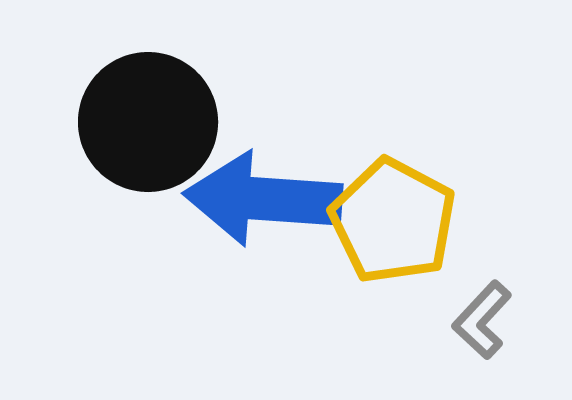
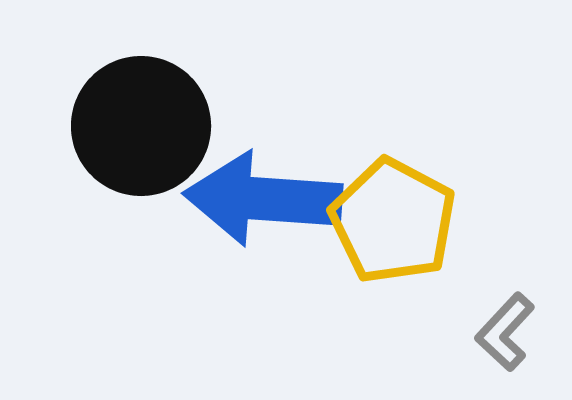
black circle: moved 7 px left, 4 px down
gray L-shape: moved 23 px right, 12 px down
